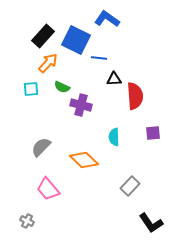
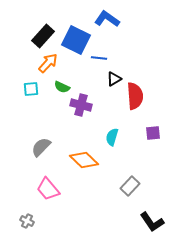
black triangle: rotated 28 degrees counterclockwise
cyan semicircle: moved 2 px left; rotated 18 degrees clockwise
black L-shape: moved 1 px right, 1 px up
